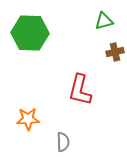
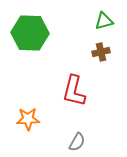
brown cross: moved 14 px left
red L-shape: moved 6 px left, 1 px down
gray semicircle: moved 14 px right; rotated 30 degrees clockwise
